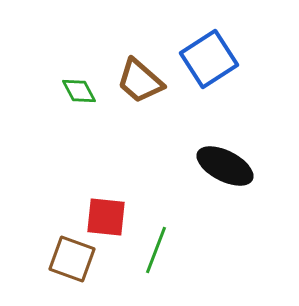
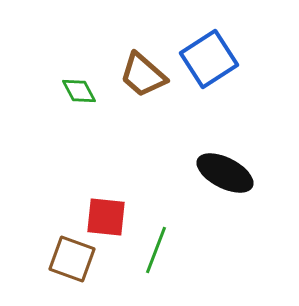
brown trapezoid: moved 3 px right, 6 px up
black ellipse: moved 7 px down
